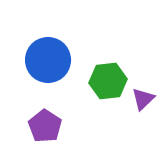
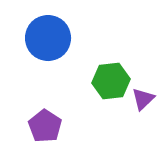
blue circle: moved 22 px up
green hexagon: moved 3 px right
